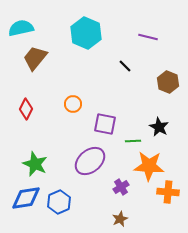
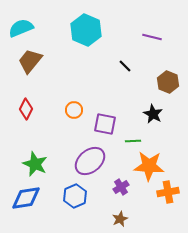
cyan semicircle: rotated 10 degrees counterclockwise
cyan hexagon: moved 3 px up
purple line: moved 4 px right
brown trapezoid: moved 5 px left, 3 px down
orange circle: moved 1 px right, 6 px down
black star: moved 6 px left, 13 px up
orange cross: rotated 15 degrees counterclockwise
blue hexagon: moved 16 px right, 6 px up
